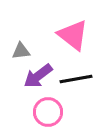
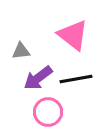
purple arrow: moved 2 px down
